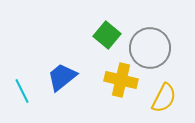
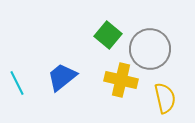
green square: moved 1 px right
gray circle: moved 1 px down
cyan line: moved 5 px left, 8 px up
yellow semicircle: moved 1 px right; rotated 40 degrees counterclockwise
